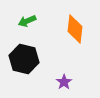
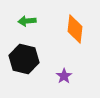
green arrow: rotated 18 degrees clockwise
purple star: moved 6 px up
